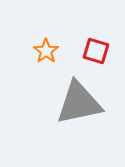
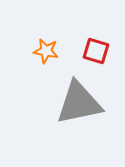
orange star: rotated 25 degrees counterclockwise
